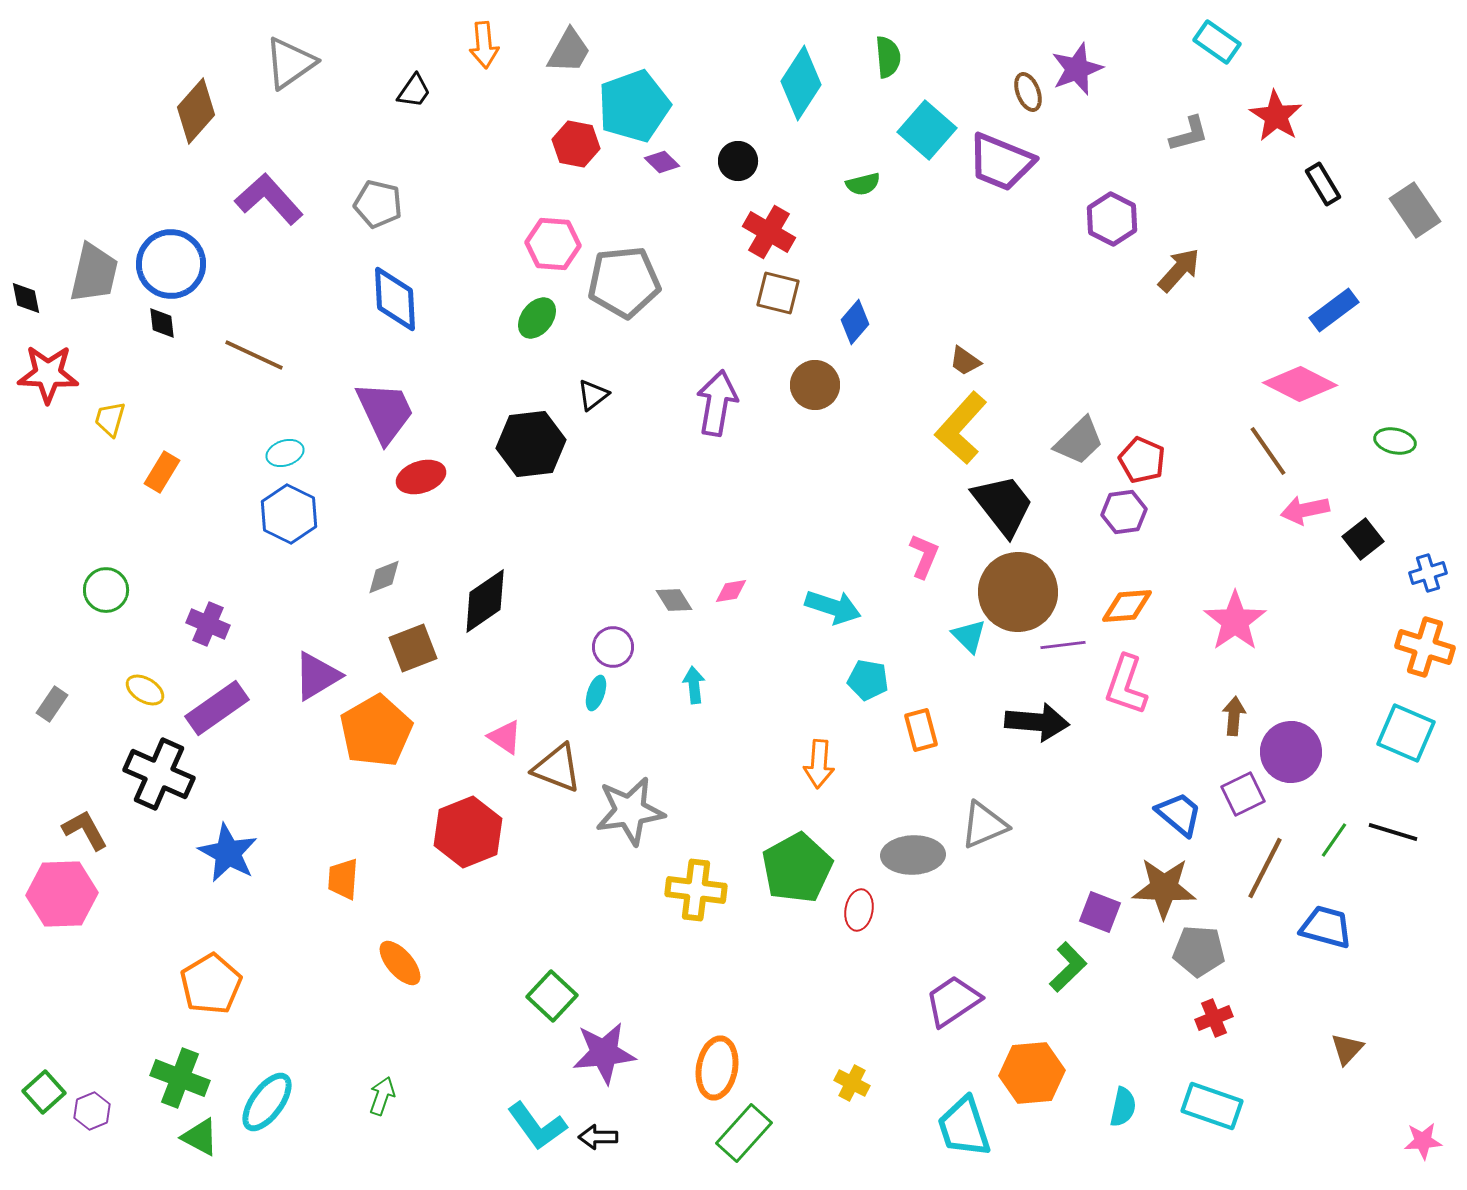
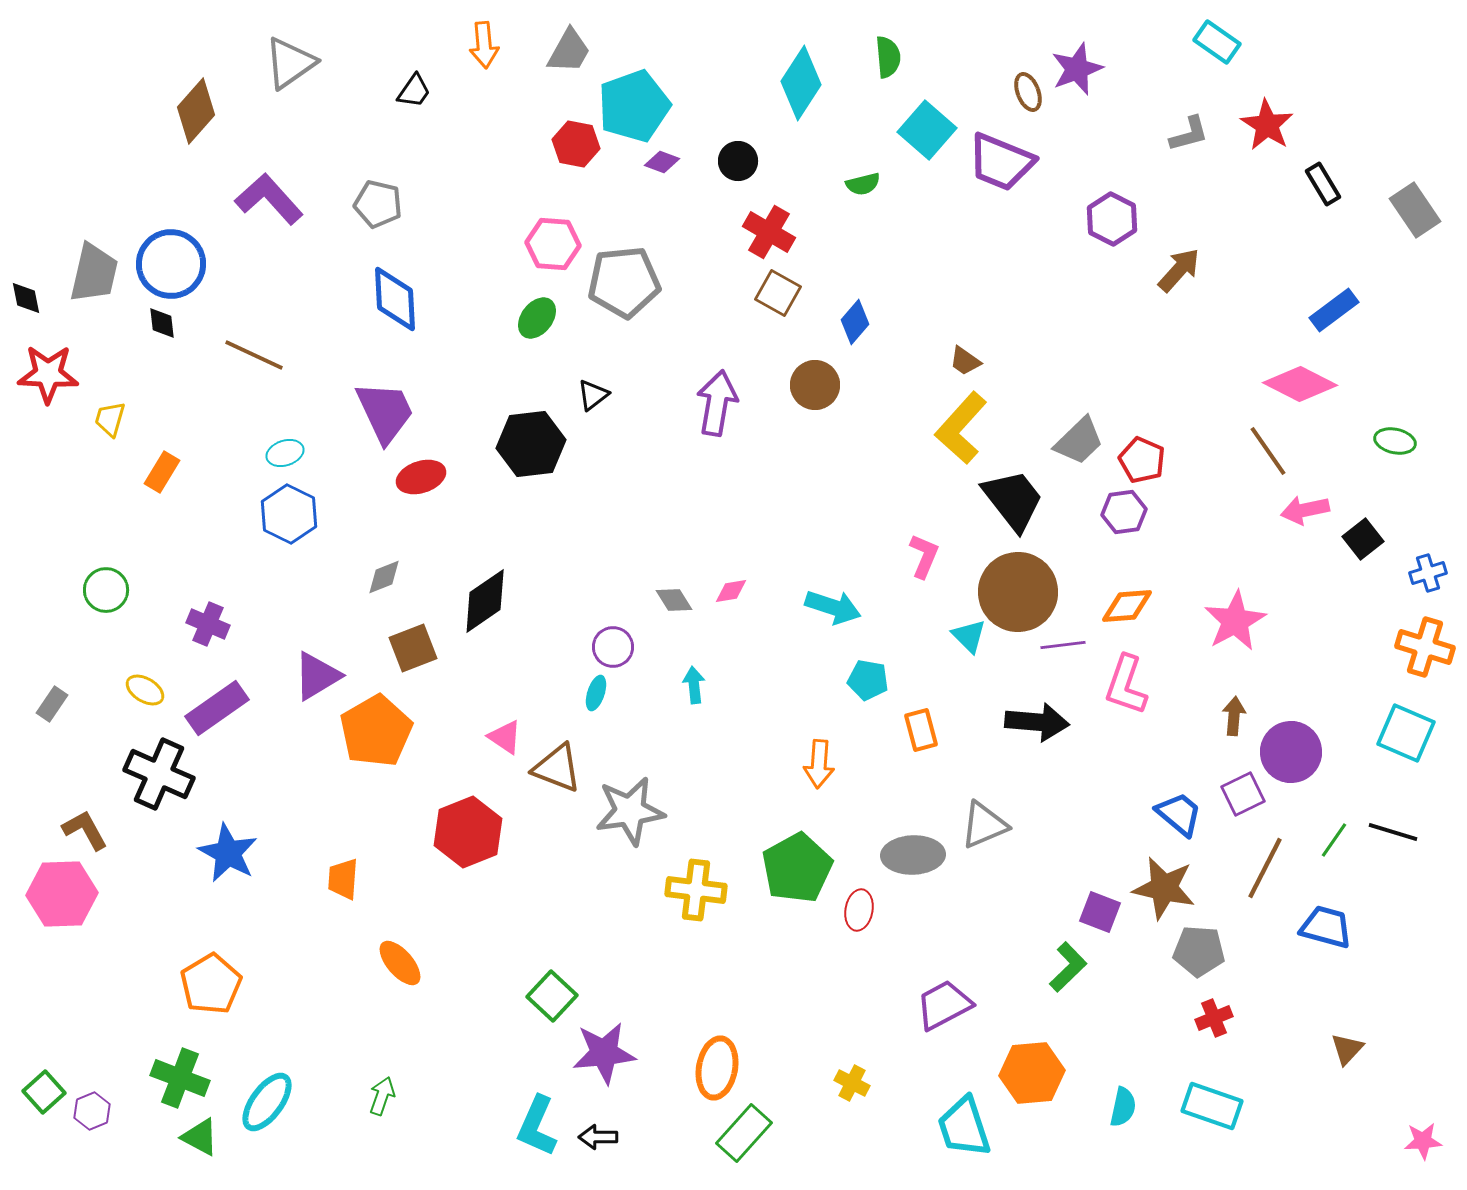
red star at (1276, 116): moved 9 px left, 9 px down
purple diamond at (662, 162): rotated 24 degrees counterclockwise
brown square at (778, 293): rotated 15 degrees clockwise
black trapezoid at (1003, 505): moved 10 px right, 5 px up
pink star at (1235, 621): rotated 6 degrees clockwise
brown star at (1164, 888): rotated 10 degrees clockwise
purple trapezoid at (953, 1001): moved 9 px left, 4 px down; rotated 6 degrees clockwise
cyan L-shape at (537, 1126): rotated 60 degrees clockwise
